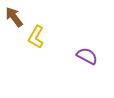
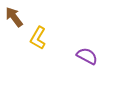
yellow L-shape: moved 2 px right, 1 px down
